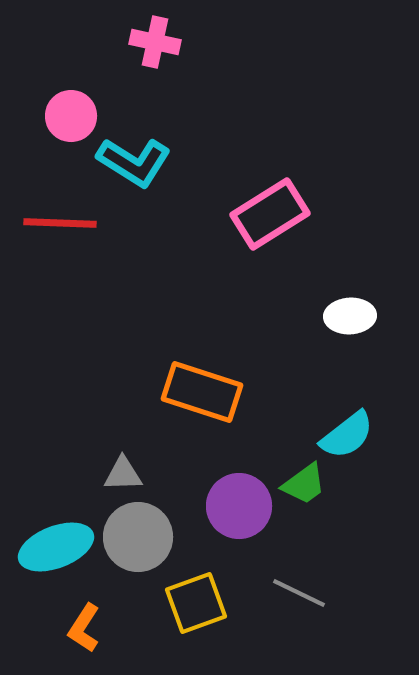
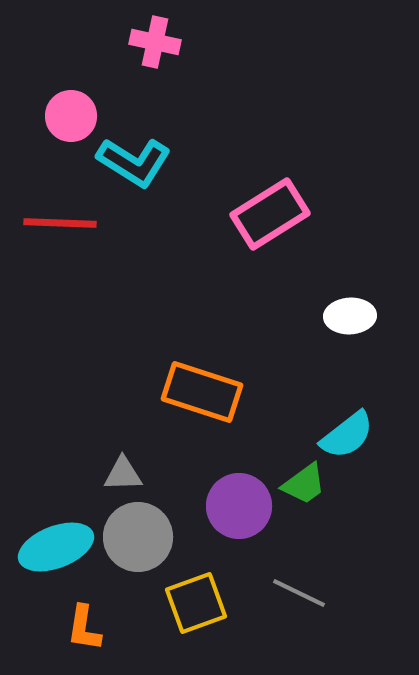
orange L-shape: rotated 24 degrees counterclockwise
